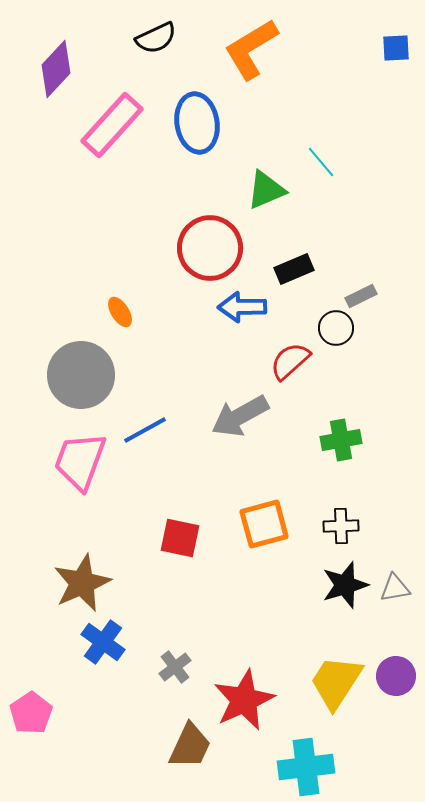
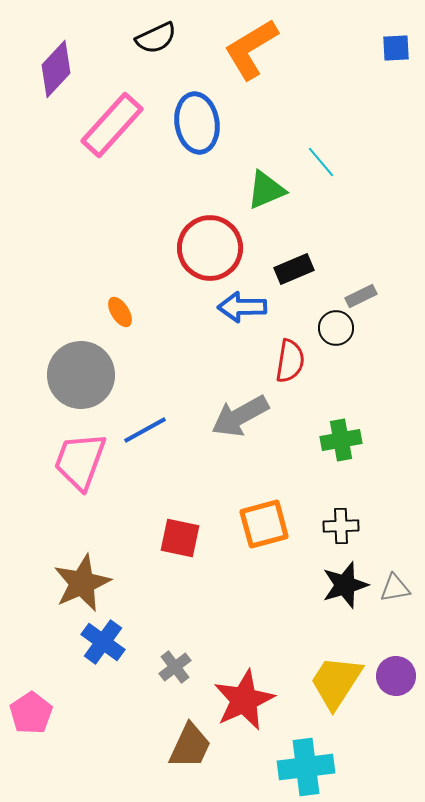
red semicircle: rotated 141 degrees clockwise
